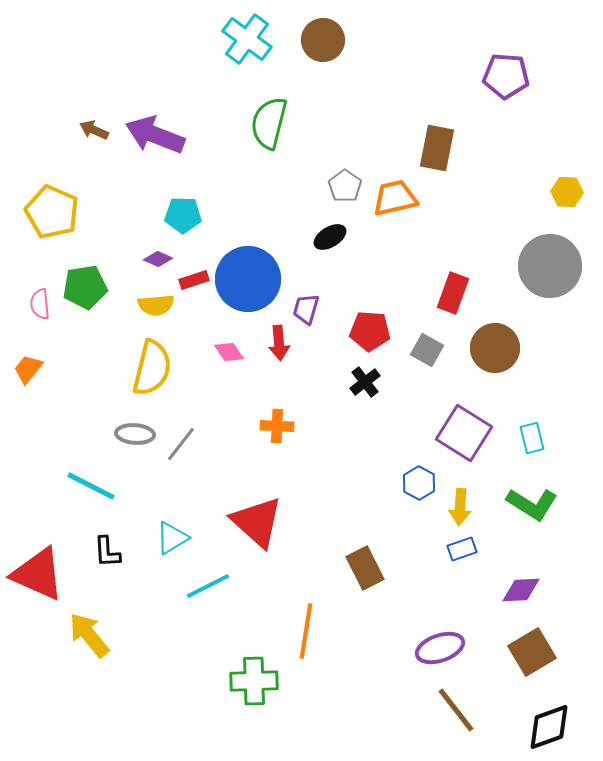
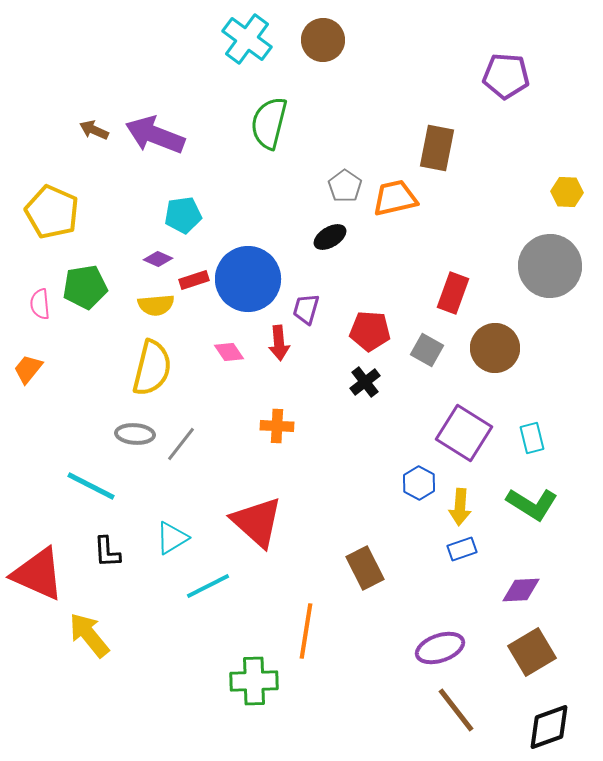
cyan pentagon at (183, 215): rotated 9 degrees counterclockwise
